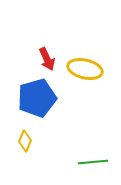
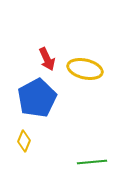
blue pentagon: rotated 12 degrees counterclockwise
yellow diamond: moved 1 px left
green line: moved 1 px left
